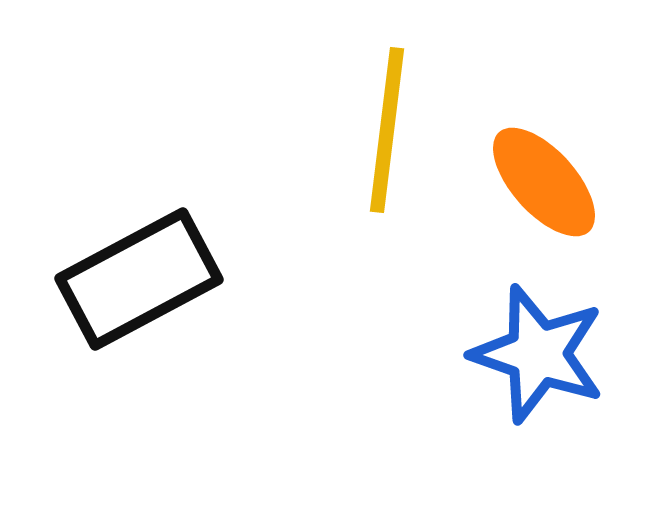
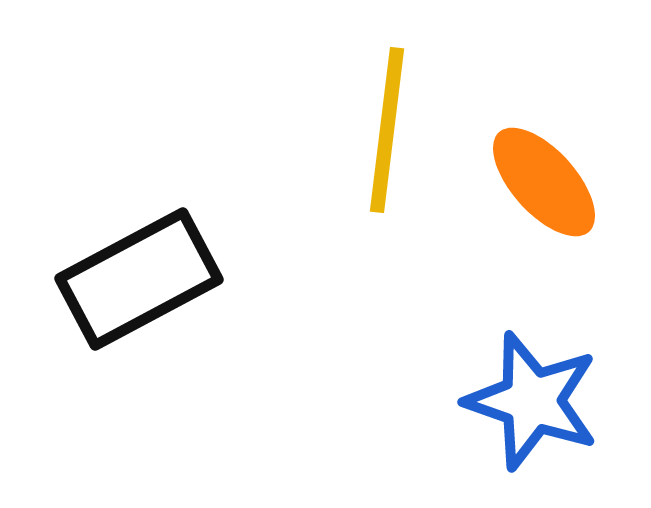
blue star: moved 6 px left, 47 px down
